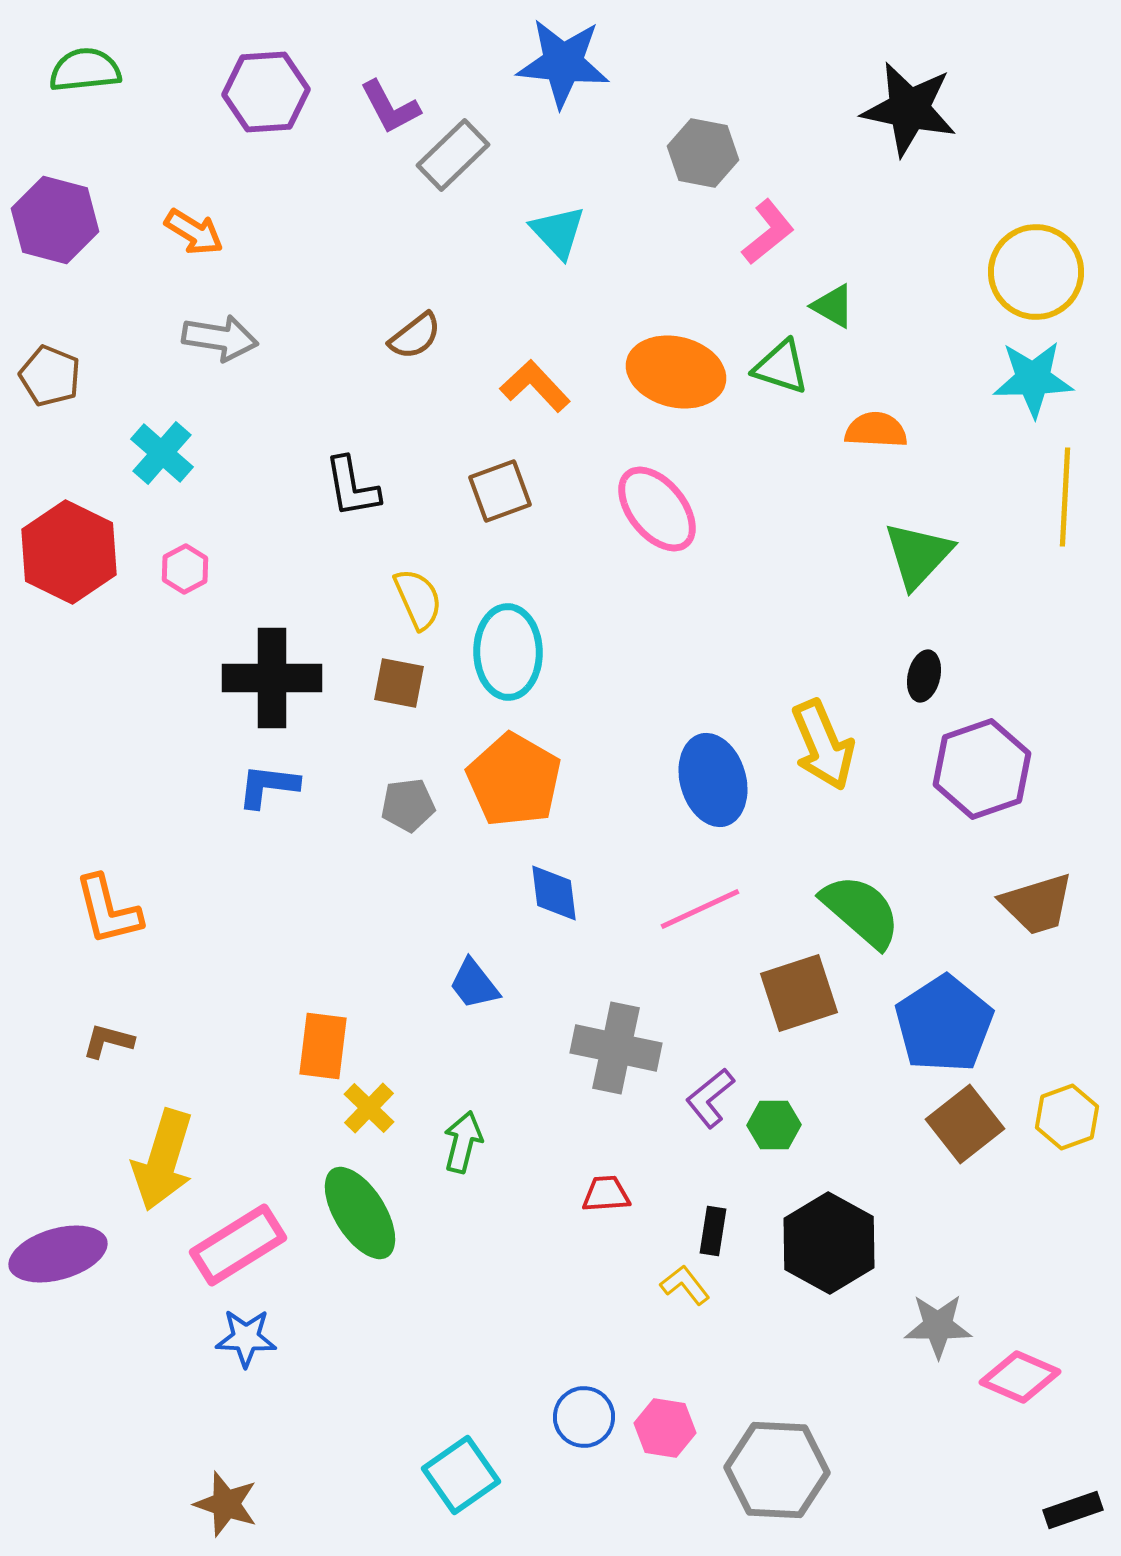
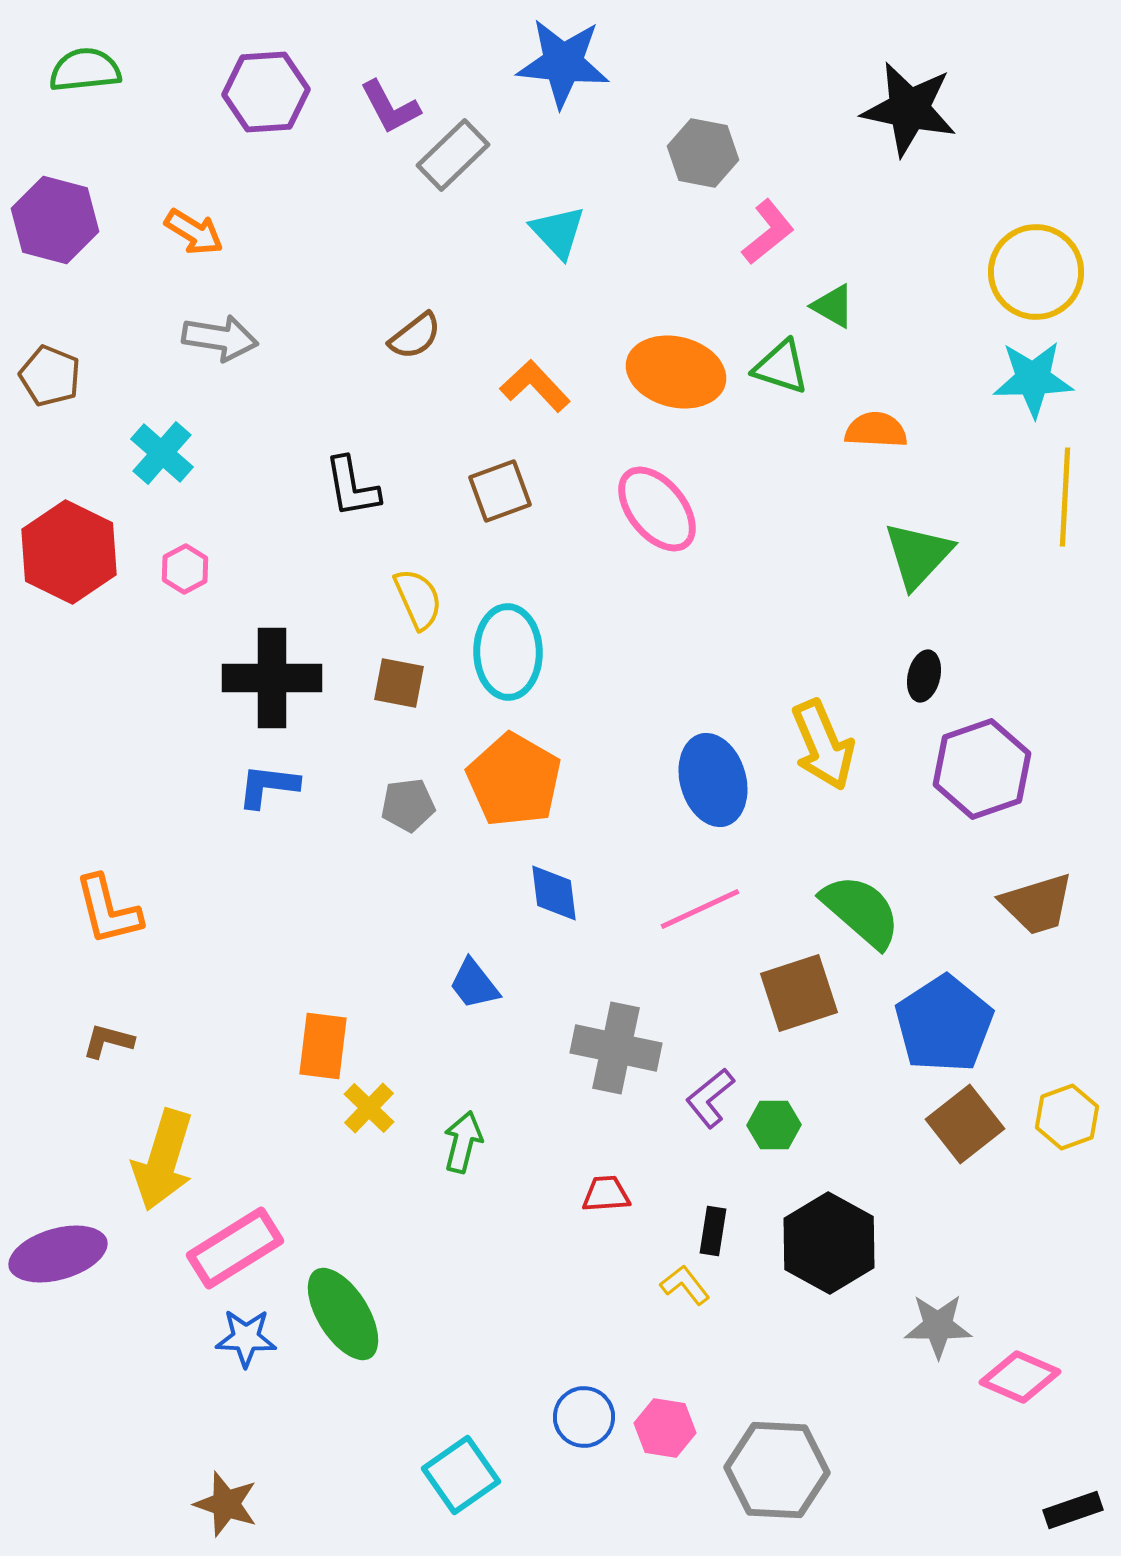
green ellipse at (360, 1213): moved 17 px left, 101 px down
pink rectangle at (238, 1245): moved 3 px left, 3 px down
